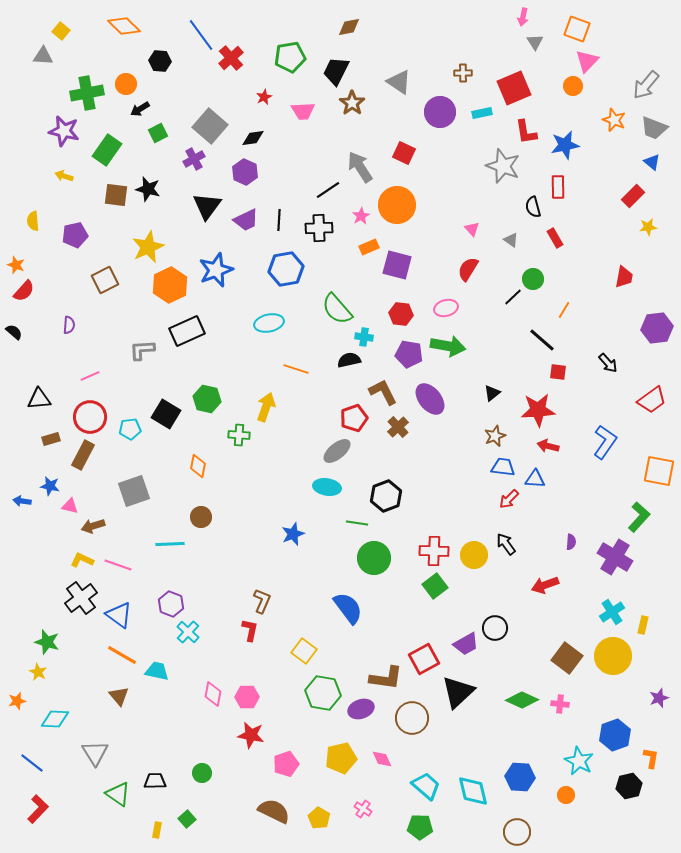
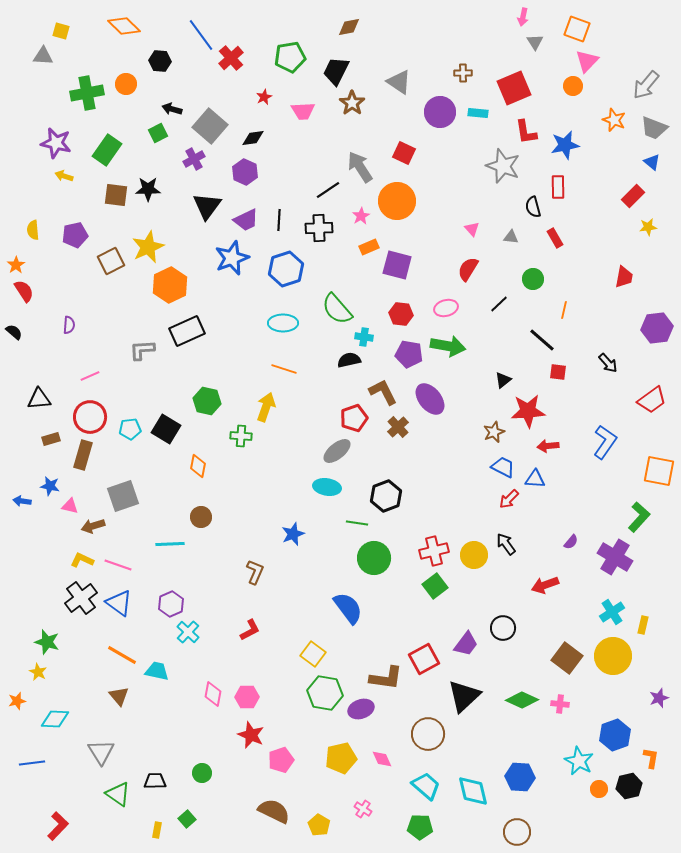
yellow square at (61, 31): rotated 24 degrees counterclockwise
black arrow at (140, 109): moved 32 px right; rotated 48 degrees clockwise
cyan rectangle at (482, 113): moved 4 px left; rotated 18 degrees clockwise
purple star at (64, 131): moved 8 px left, 12 px down
black star at (148, 189): rotated 15 degrees counterclockwise
orange circle at (397, 205): moved 4 px up
yellow semicircle at (33, 221): moved 9 px down
gray triangle at (511, 240): moved 3 px up; rotated 28 degrees counterclockwise
orange star at (16, 265): rotated 18 degrees clockwise
blue hexagon at (286, 269): rotated 8 degrees counterclockwise
blue star at (216, 270): moved 16 px right, 12 px up
brown square at (105, 280): moved 6 px right, 19 px up
red semicircle at (24, 291): rotated 75 degrees counterclockwise
black line at (513, 297): moved 14 px left, 7 px down
orange line at (564, 310): rotated 18 degrees counterclockwise
cyan ellipse at (269, 323): moved 14 px right; rotated 12 degrees clockwise
orange line at (296, 369): moved 12 px left
black triangle at (492, 393): moved 11 px right, 13 px up
green hexagon at (207, 399): moved 2 px down
red star at (538, 410): moved 10 px left, 1 px down
black square at (166, 414): moved 15 px down
green cross at (239, 435): moved 2 px right, 1 px down
brown star at (495, 436): moved 1 px left, 4 px up
red arrow at (548, 446): rotated 20 degrees counterclockwise
brown rectangle at (83, 455): rotated 12 degrees counterclockwise
blue trapezoid at (503, 467): rotated 20 degrees clockwise
gray square at (134, 491): moved 11 px left, 5 px down
purple semicircle at (571, 542): rotated 35 degrees clockwise
red cross at (434, 551): rotated 16 degrees counterclockwise
brown L-shape at (262, 601): moved 7 px left, 29 px up
purple hexagon at (171, 604): rotated 15 degrees clockwise
blue triangle at (119, 615): moved 12 px up
black circle at (495, 628): moved 8 px right
red L-shape at (250, 630): rotated 50 degrees clockwise
purple trapezoid at (466, 644): rotated 24 degrees counterclockwise
yellow square at (304, 651): moved 9 px right, 3 px down
black triangle at (458, 692): moved 6 px right, 4 px down
green hexagon at (323, 693): moved 2 px right
brown circle at (412, 718): moved 16 px right, 16 px down
red star at (251, 735): rotated 12 degrees clockwise
gray triangle at (95, 753): moved 6 px right, 1 px up
blue line at (32, 763): rotated 45 degrees counterclockwise
pink pentagon at (286, 764): moved 5 px left, 4 px up
orange circle at (566, 795): moved 33 px right, 6 px up
red L-shape at (38, 809): moved 20 px right, 17 px down
yellow pentagon at (319, 818): moved 7 px down
